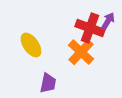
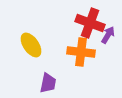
purple arrow: moved 14 px down
red cross: moved 5 px up
orange cross: rotated 36 degrees counterclockwise
